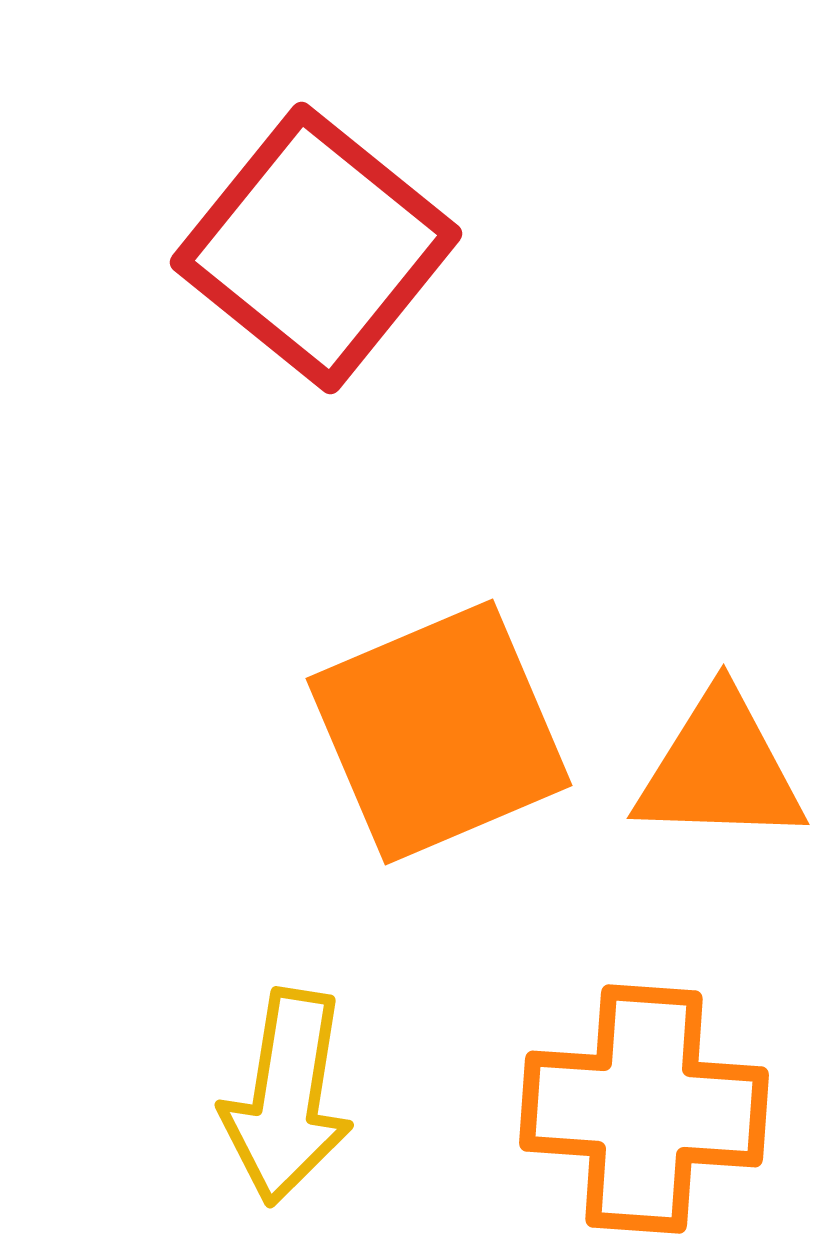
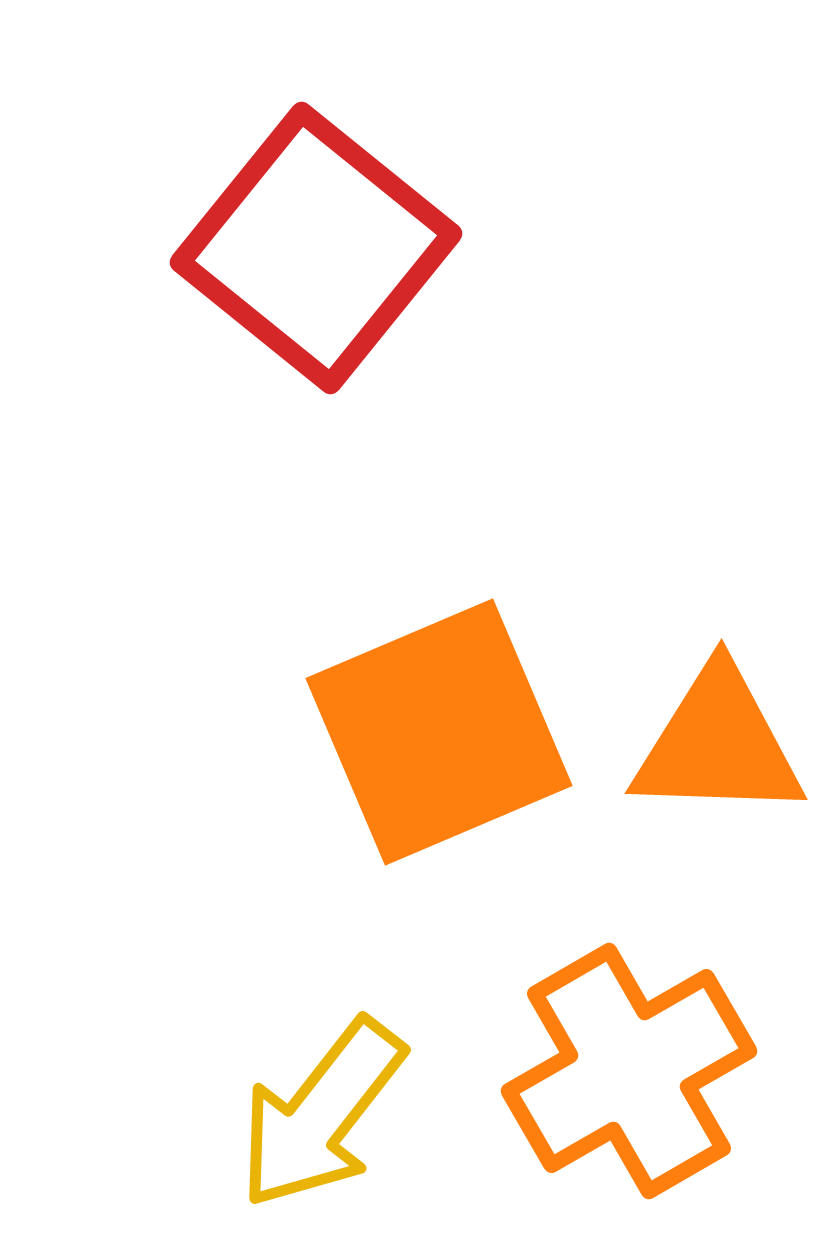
orange triangle: moved 2 px left, 25 px up
yellow arrow: moved 34 px right, 17 px down; rotated 29 degrees clockwise
orange cross: moved 15 px left, 38 px up; rotated 34 degrees counterclockwise
